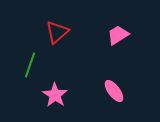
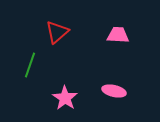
pink trapezoid: rotated 35 degrees clockwise
pink ellipse: rotated 40 degrees counterclockwise
pink star: moved 10 px right, 3 px down
